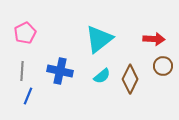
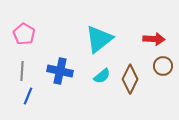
pink pentagon: moved 1 px left, 1 px down; rotated 15 degrees counterclockwise
